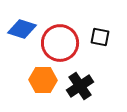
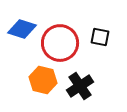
orange hexagon: rotated 12 degrees clockwise
